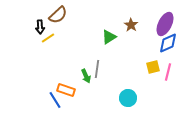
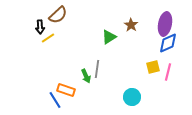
purple ellipse: rotated 15 degrees counterclockwise
cyan circle: moved 4 px right, 1 px up
